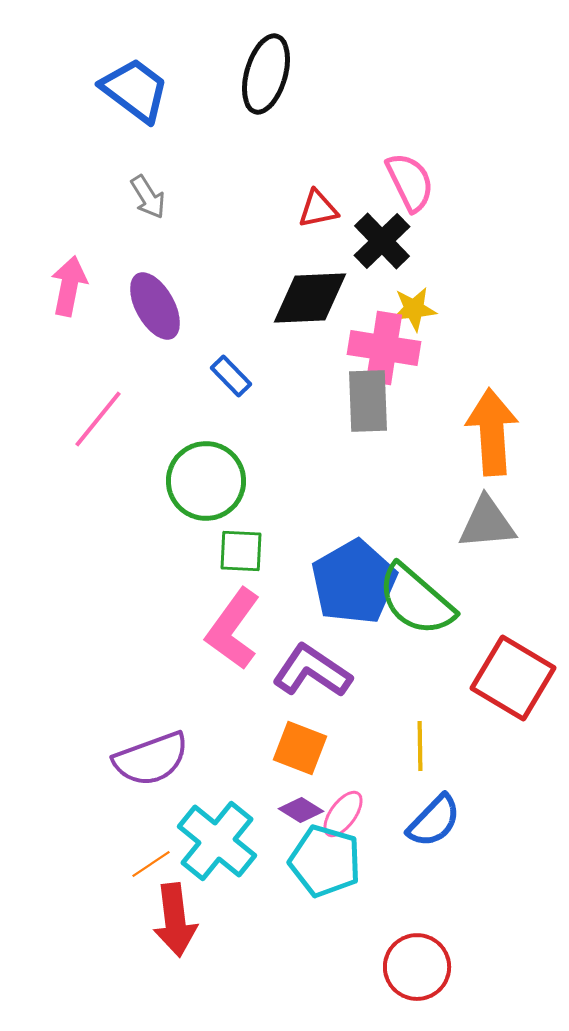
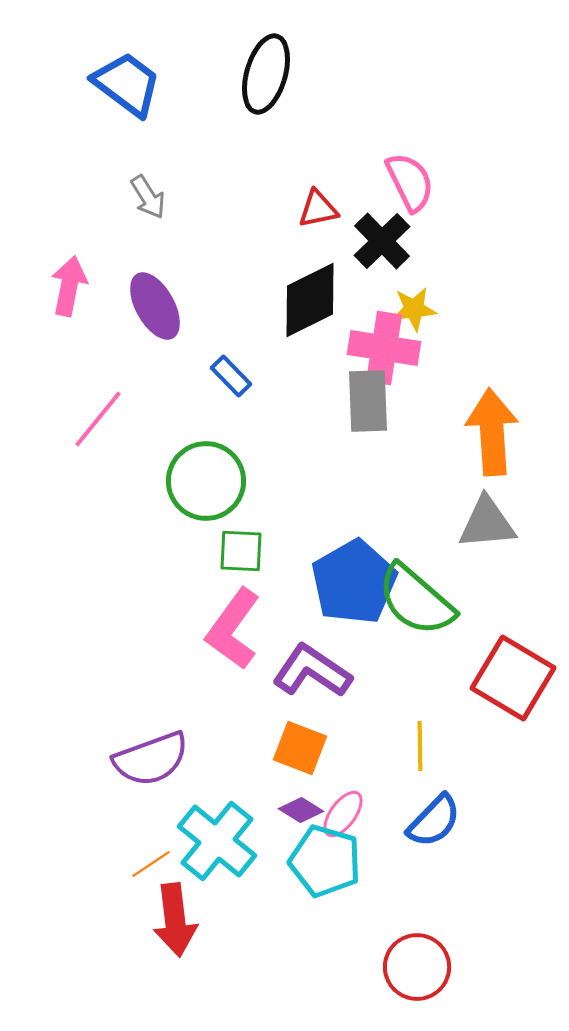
blue trapezoid: moved 8 px left, 6 px up
black diamond: moved 2 px down; rotated 24 degrees counterclockwise
